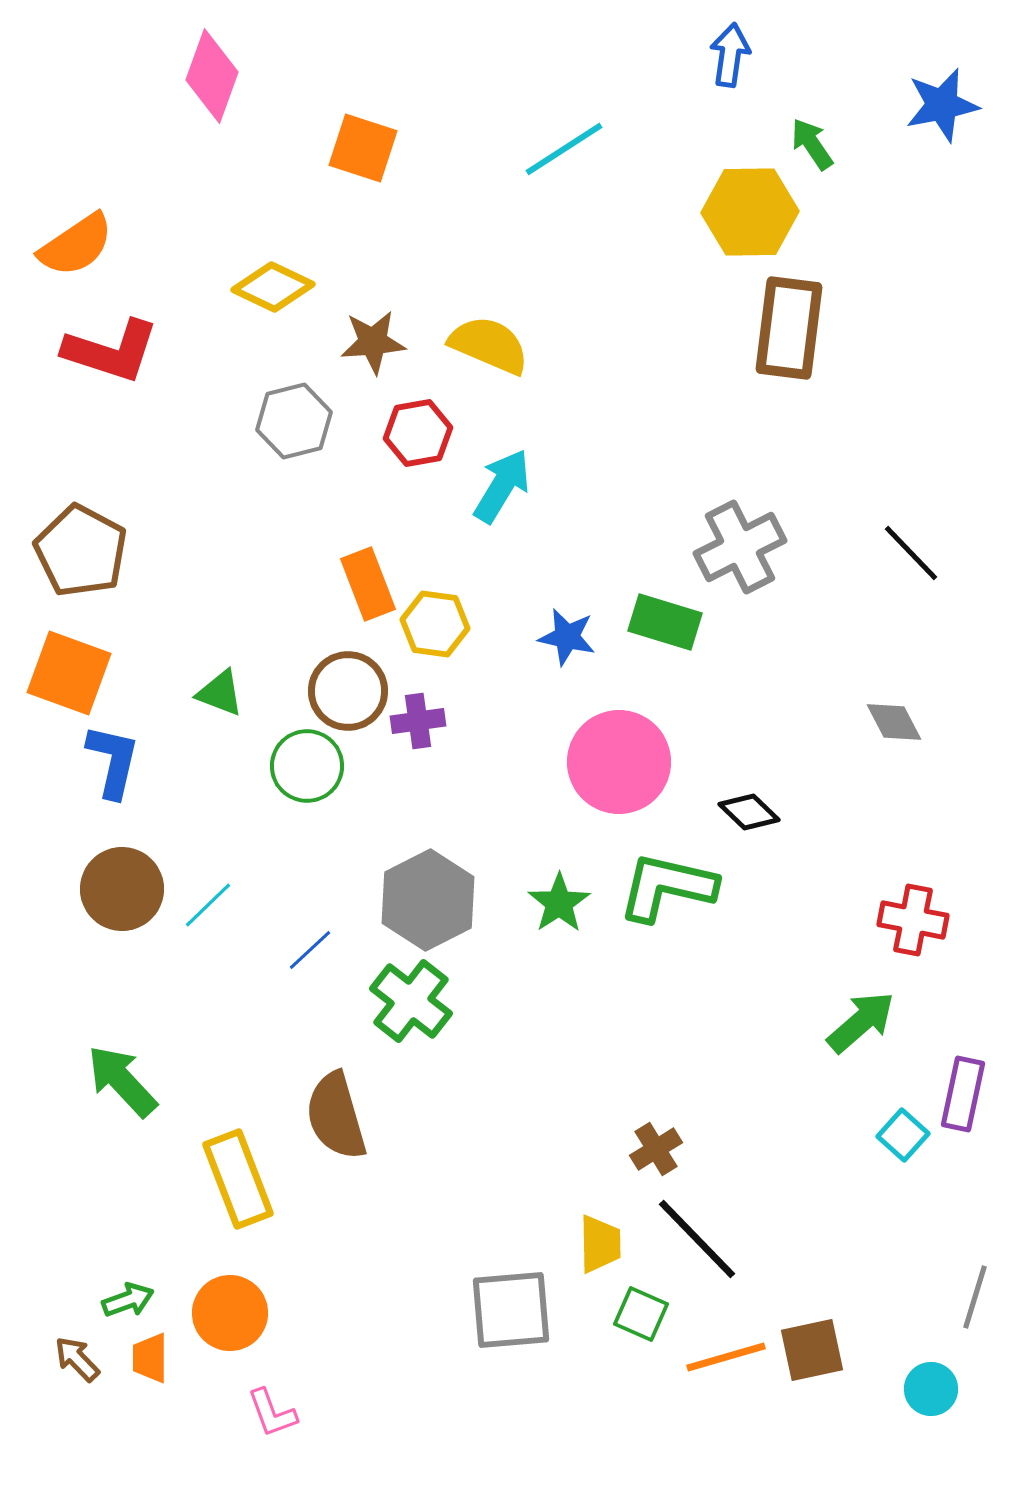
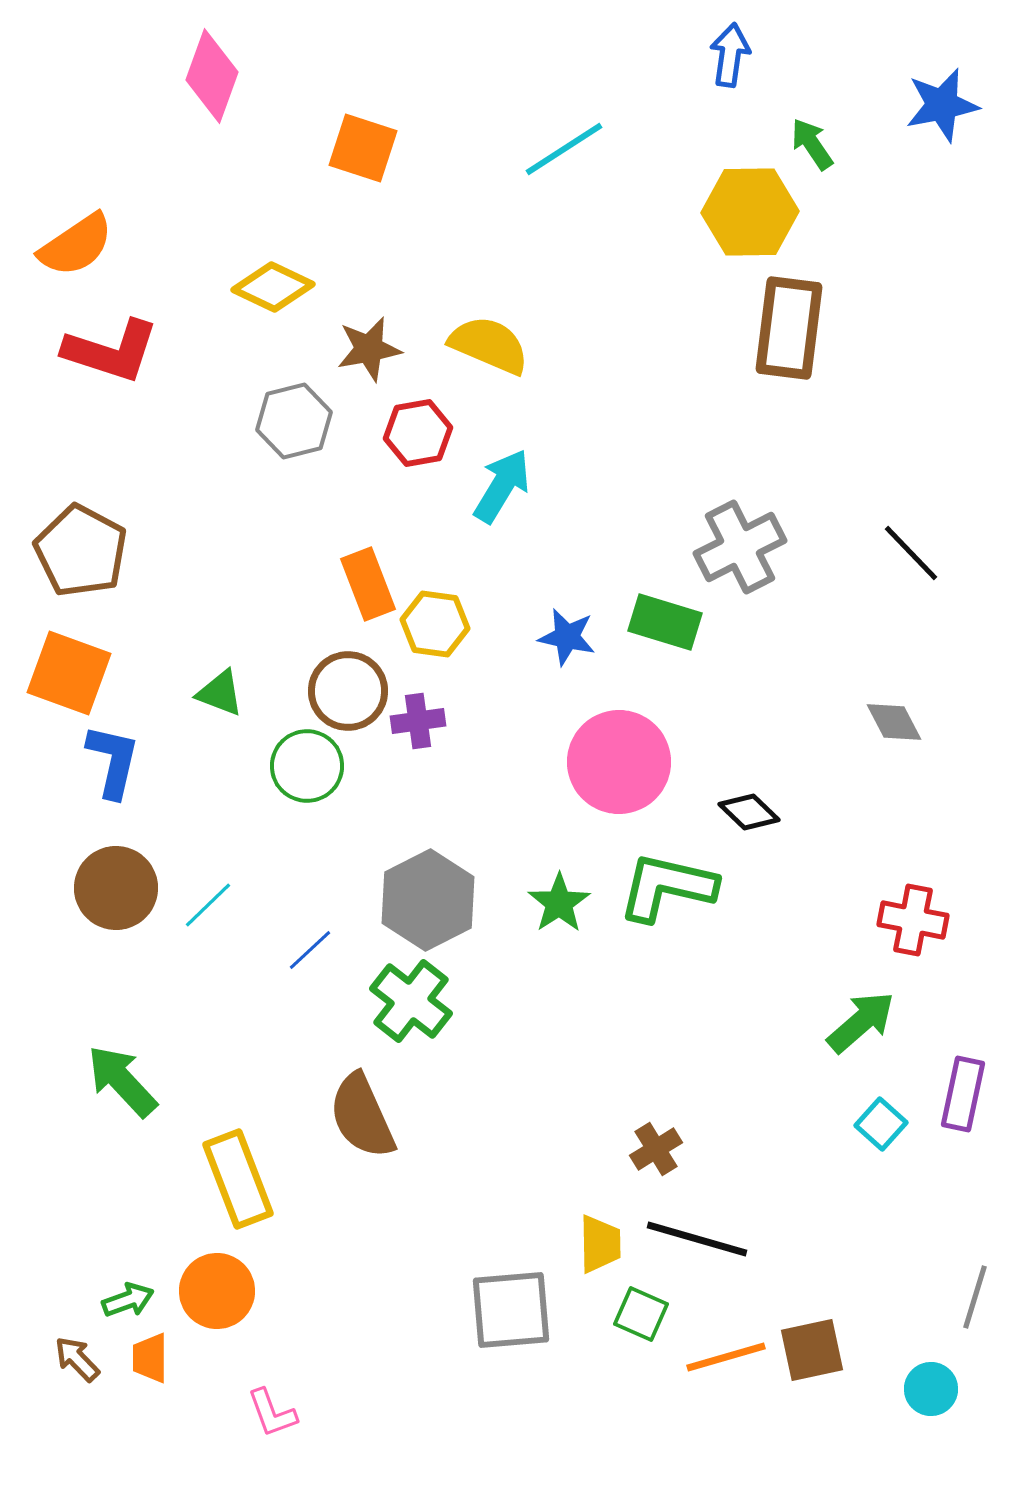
brown star at (373, 342): moved 4 px left, 7 px down; rotated 6 degrees counterclockwise
brown circle at (122, 889): moved 6 px left, 1 px up
brown semicircle at (336, 1116): moved 26 px right; rotated 8 degrees counterclockwise
cyan square at (903, 1135): moved 22 px left, 11 px up
black line at (697, 1239): rotated 30 degrees counterclockwise
orange circle at (230, 1313): moved 13 px left, 22 px up
